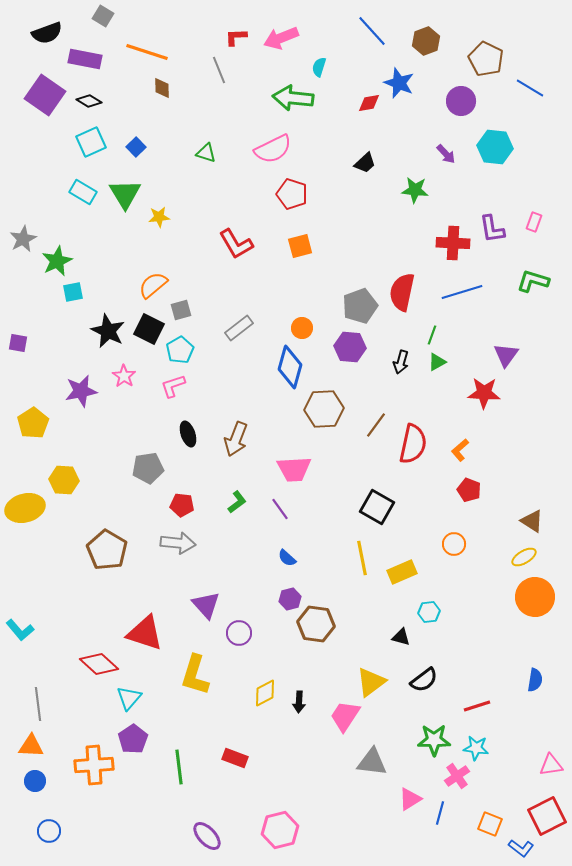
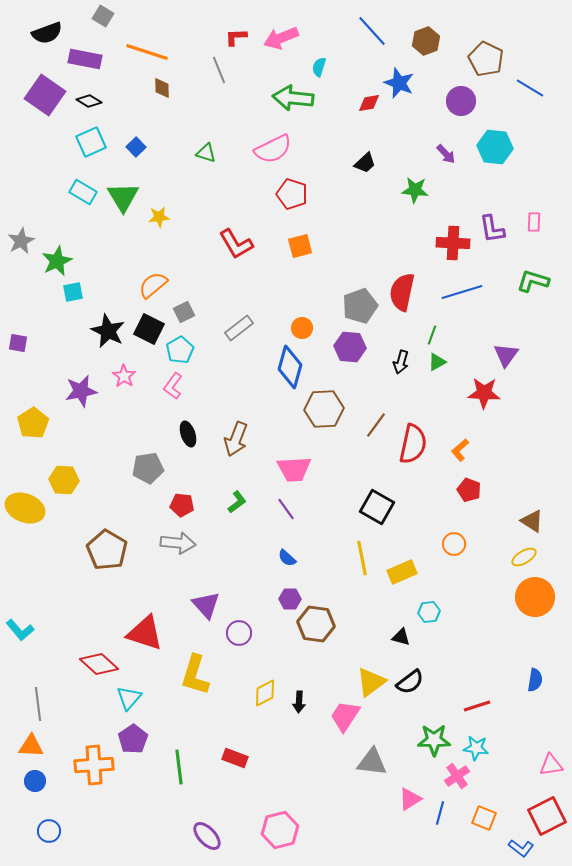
green triangle at (125, 194): moved 2 px left, 3 px down
pink rectangle at (534, 222): rotated 18 degrees counterclockwise
gray star at (23, 239): moved 2 px left, 2 px down
gray square at (181, 310): moved 3 px right, 2 px down; rotated 10 degrees counterclockwise
pink L-shape at (173, 386): rotated 36 degrees counterclockwise
yellow ellipse at (25, 508): rotated 36 degrees clockwise
purple line at (280, 509): moved 6 px right
purple hexagon at (290, 599): rotated 15 degrees clockwise
black semicircle at (424, 680): moved 14 px left, 2 px down
orange square at (490, 824): moved 6 px left, 6 px up
